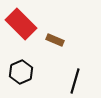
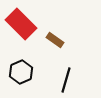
brown rectangle: rotated 12 degrees clockwise
black line: moved 9 px left, 1 px up
